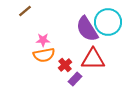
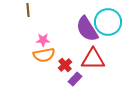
brown line: moved 3 px right, 1 px up; rotated 56 degrees counterclockwise
